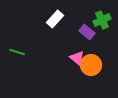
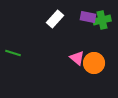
green cross: rotated 12 degrees clockwise
purple rectangle: moved 1 px right, 15 px up; rotated 28 degrees counterclockwise
green line: moved 4 px left, 1 px down
orange circle: moved 3 px right, 2 px up
